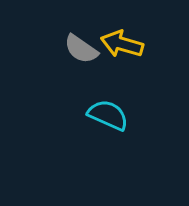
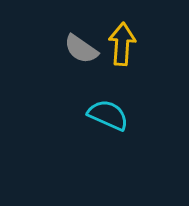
yellow arrow: rotated 78 degrees clockwise
